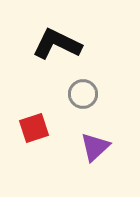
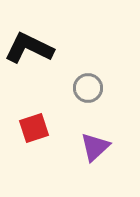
black L-shape: moved 28 px left, 4 px down
gray circle: moved 5 px right, 6 px up
